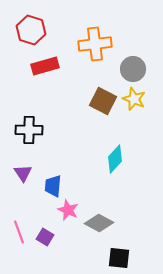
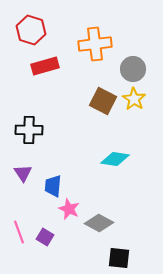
yellow star: rotated 10 degrees clockwise
cyan diamond: rotated 56 degrees clockwise
pink star: moved 1 px right, 1 px up
